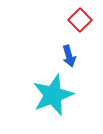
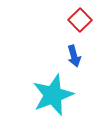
blue arrow: moved 5 px right
